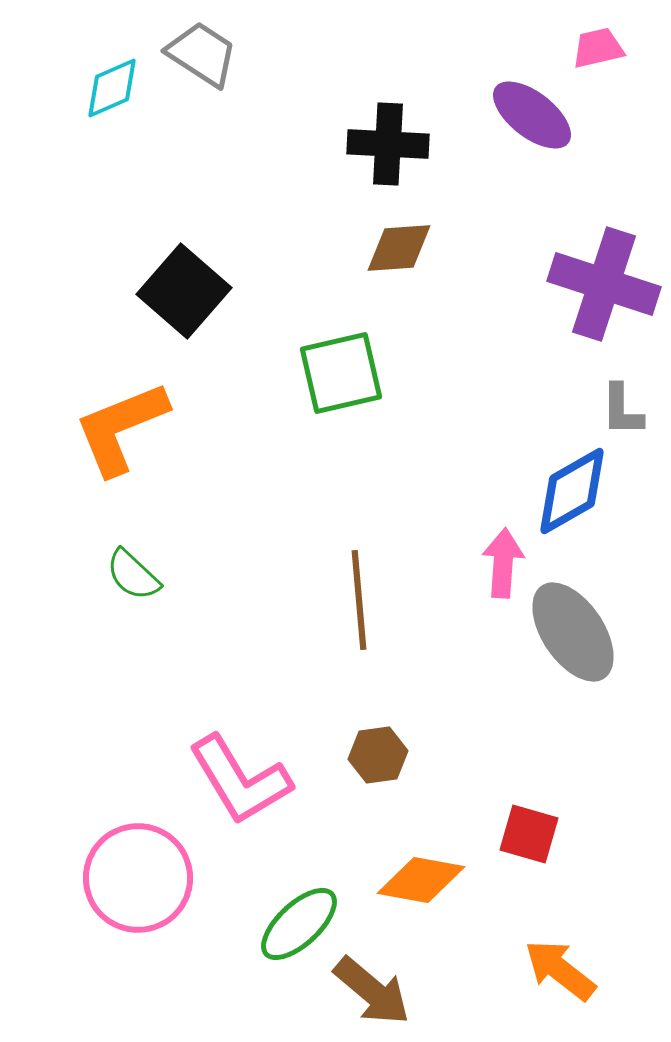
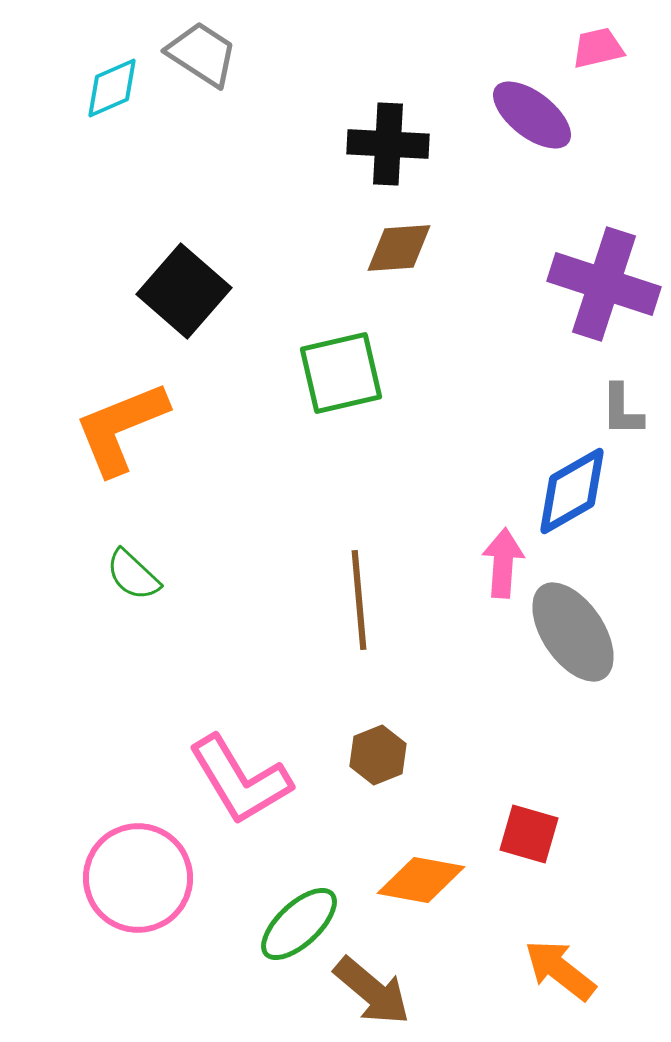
brown hexagon: rotated 14 degrees counterclockwise
